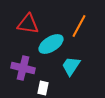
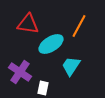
purple cross: moved 3 px left, 4 px down; rotated 20 degrees clockwise
